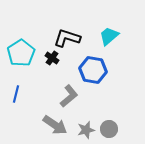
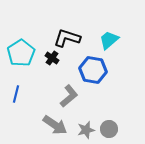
cyan trapezoid: moved 4 px down
